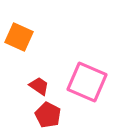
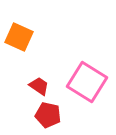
pink square: rotated 9 degrees clockwise
red pentagon: rotated 15 degrees counterclockwise
